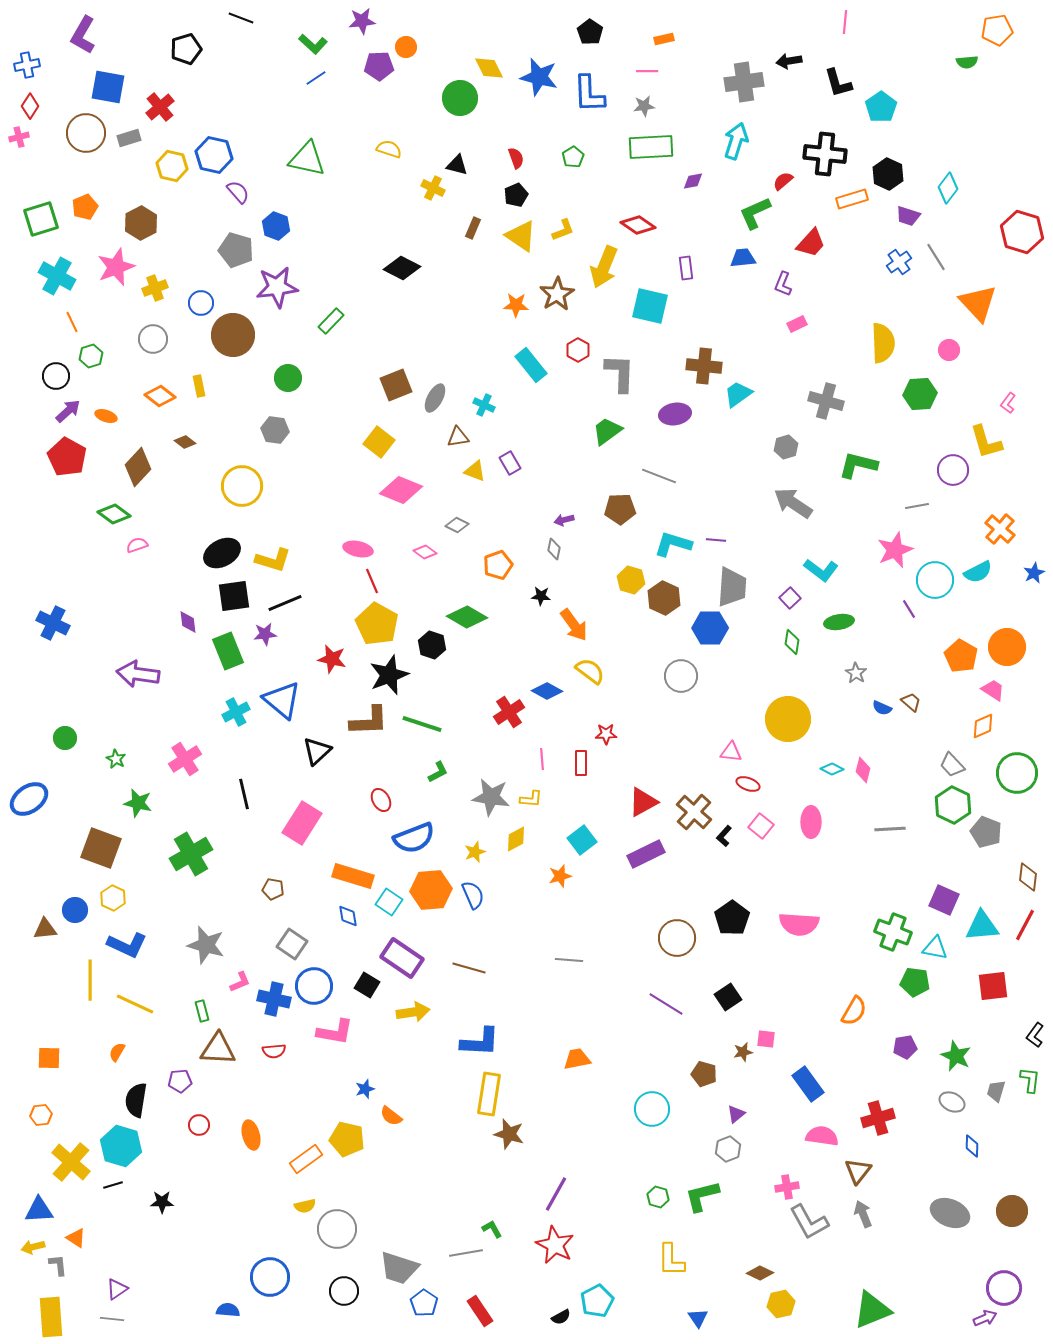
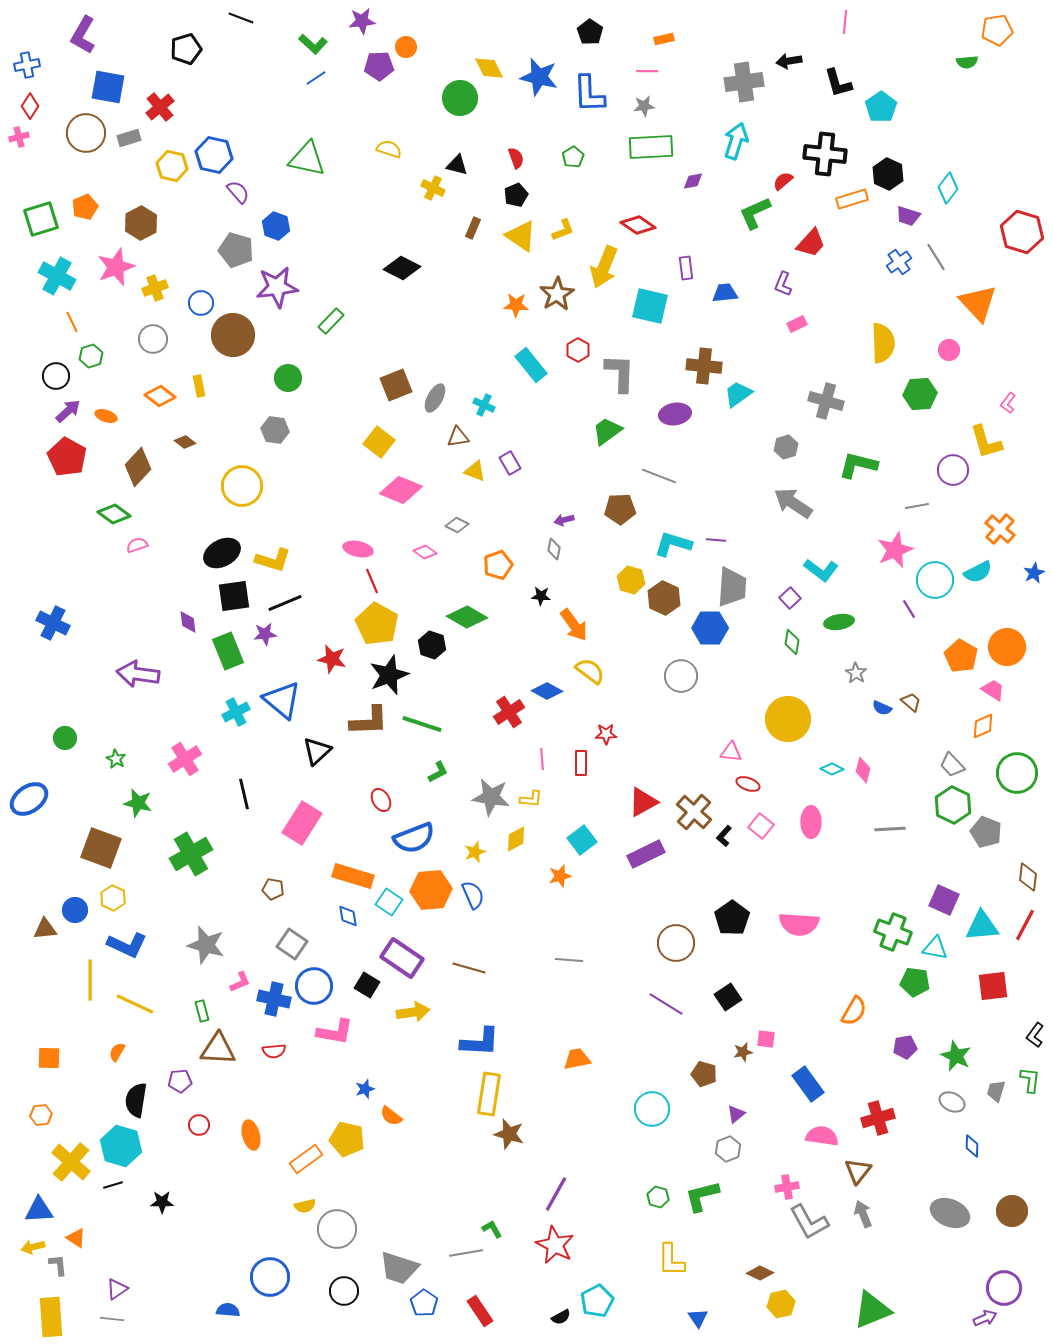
blue trapezoid at (743, 258): moved 18 px left, 35 px down
brown circle at (677, 938): moved 1 px left, 5 px down
